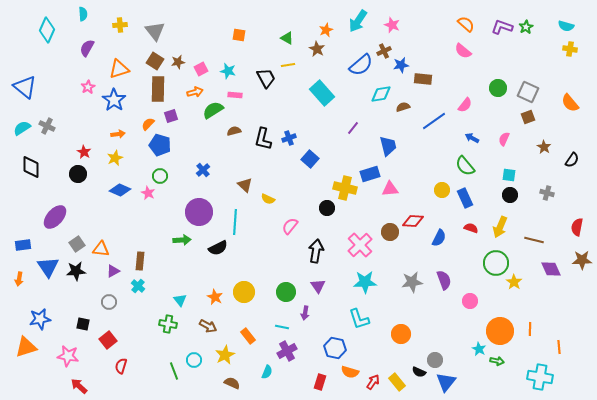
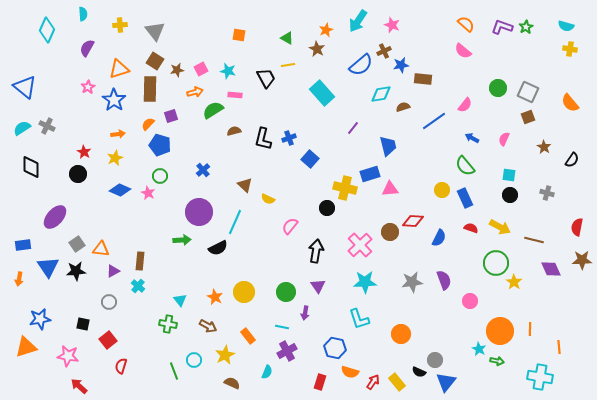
brown star at (178, 62): moved 1 px left, 8 px down
brown rectangle at (158, 89): moved 8 px left
cyan line at (235, 222): rotated 20 degrees clockwise
yellow arrow at (500, 227): rotated 85 degrees counterclockwise
